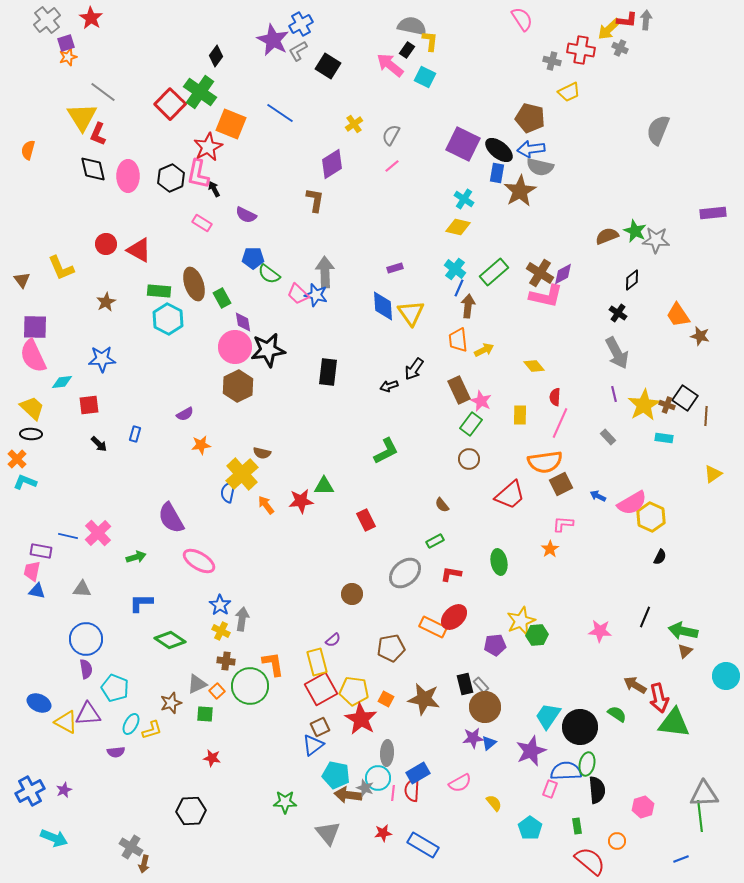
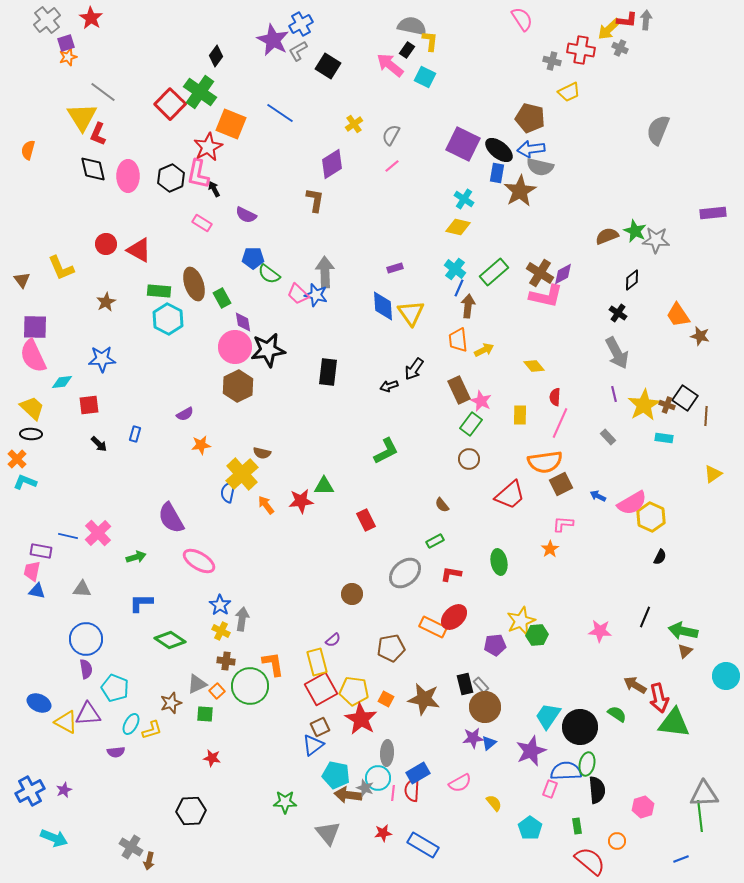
brown arrow at (144, 864): moved 5 px right, 3 px up
